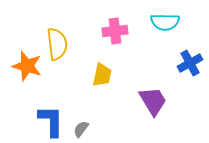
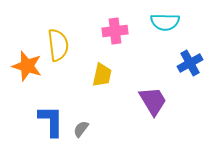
yellow semicircle: moved 1 px right, 1 px down
